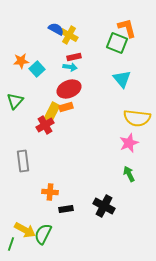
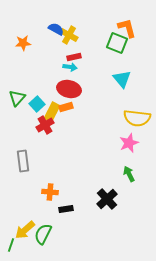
orange star: moved 2 px right, 18 px up
cyan square: moved 35 px down
red ellipse: rotated 35 degrees clockwise
green triangle: moved 2 px right, 3 px up
black cross: moved 3 px right, 7 px up; rotated 20 degrees clockwise
yellow arrow: rotated 110 degrees clockwise
green line: moved 1 px down
